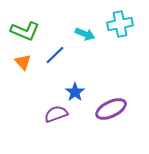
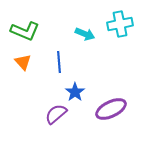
blue line: moved 4 px right, 7 px down; rotated 50 degrees counterclockwise
purple semicircle: rotated 20 degrees counterclockwise
